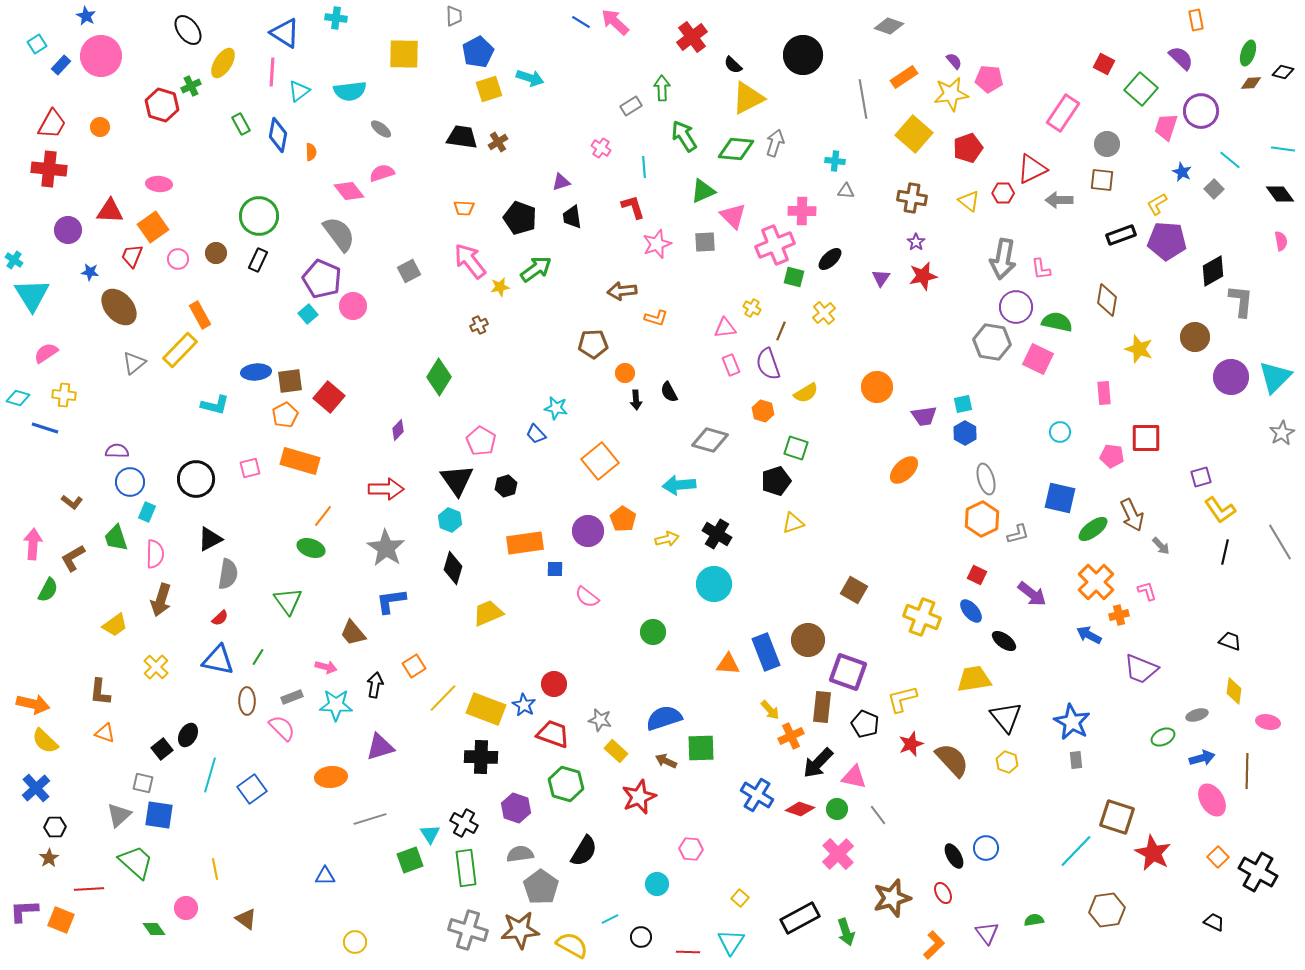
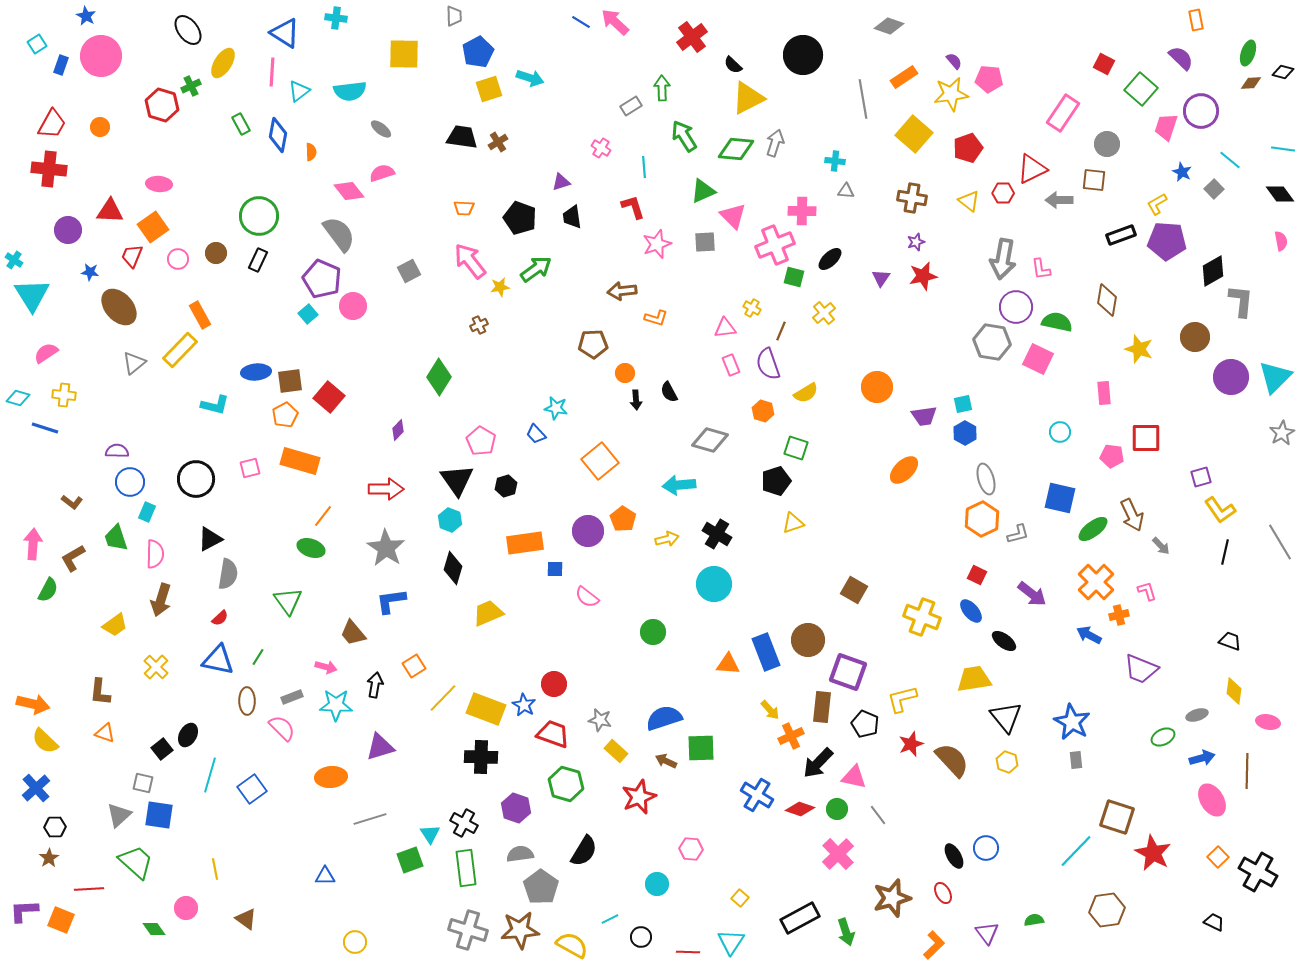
blue rectangle at (61, 65): rotated 24 degrees counterclockwise
brown square at (1102, 180): moved 8 px left
purple star at (916, 242): rotated 18 degrees clockwise
